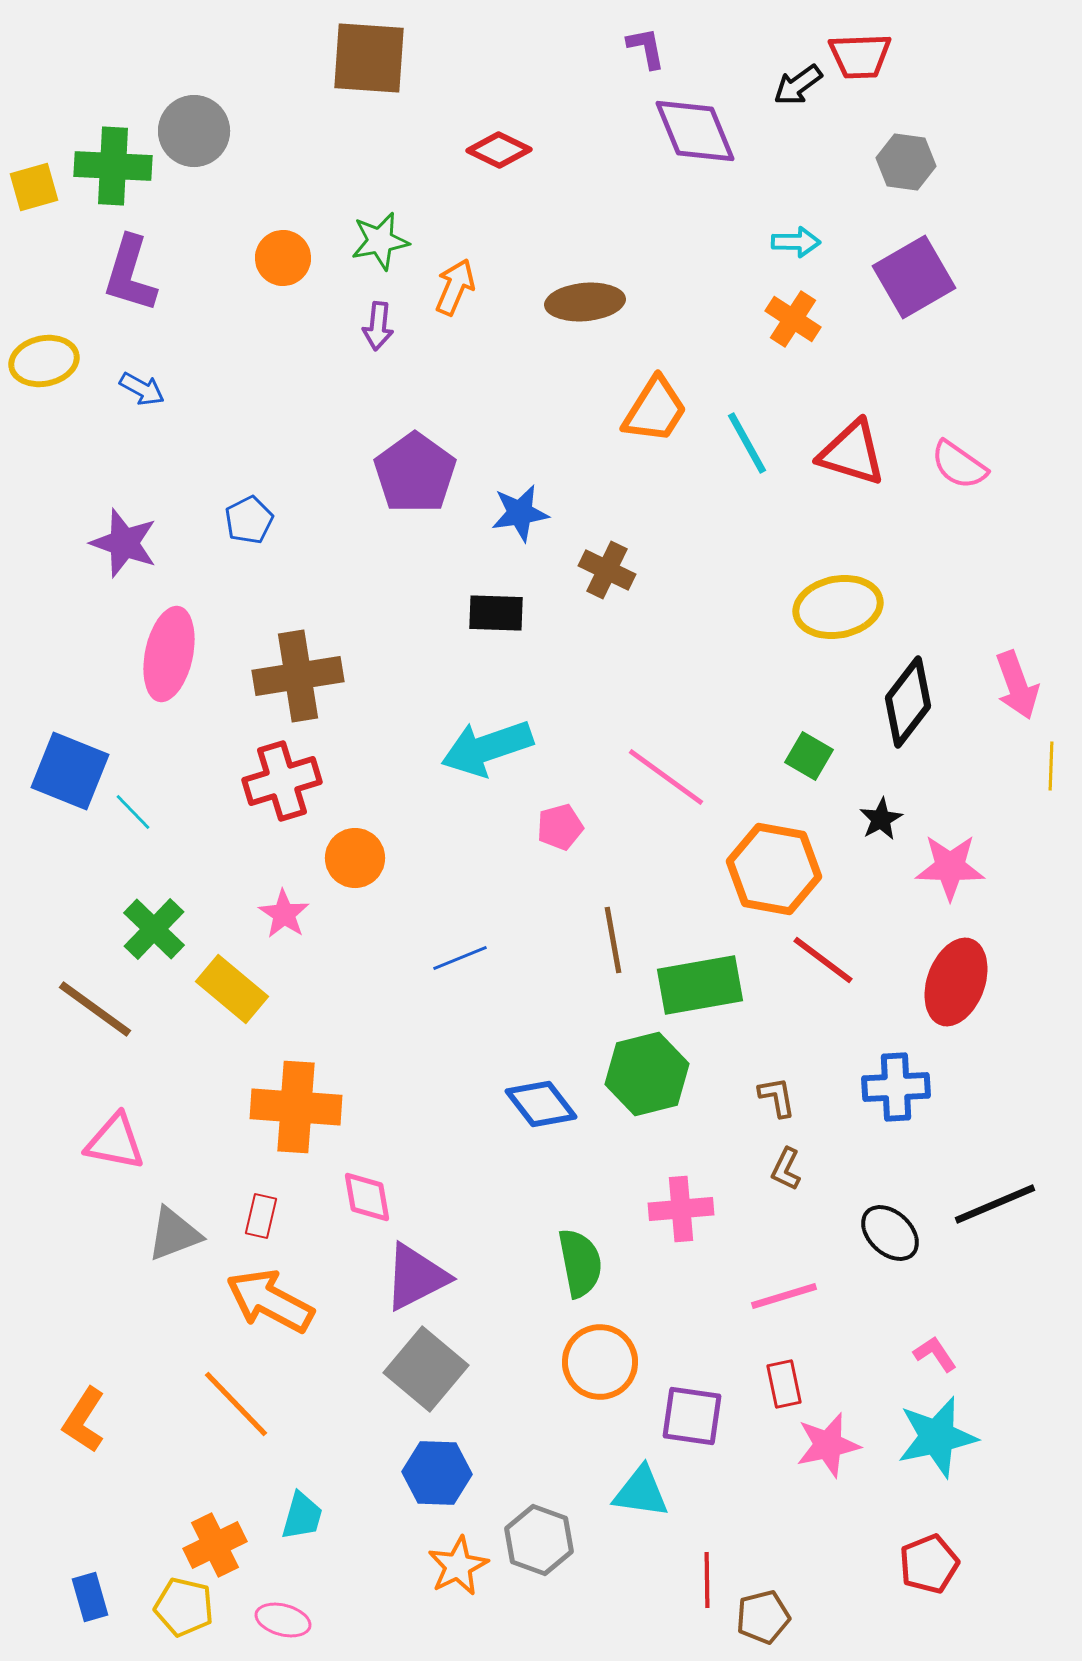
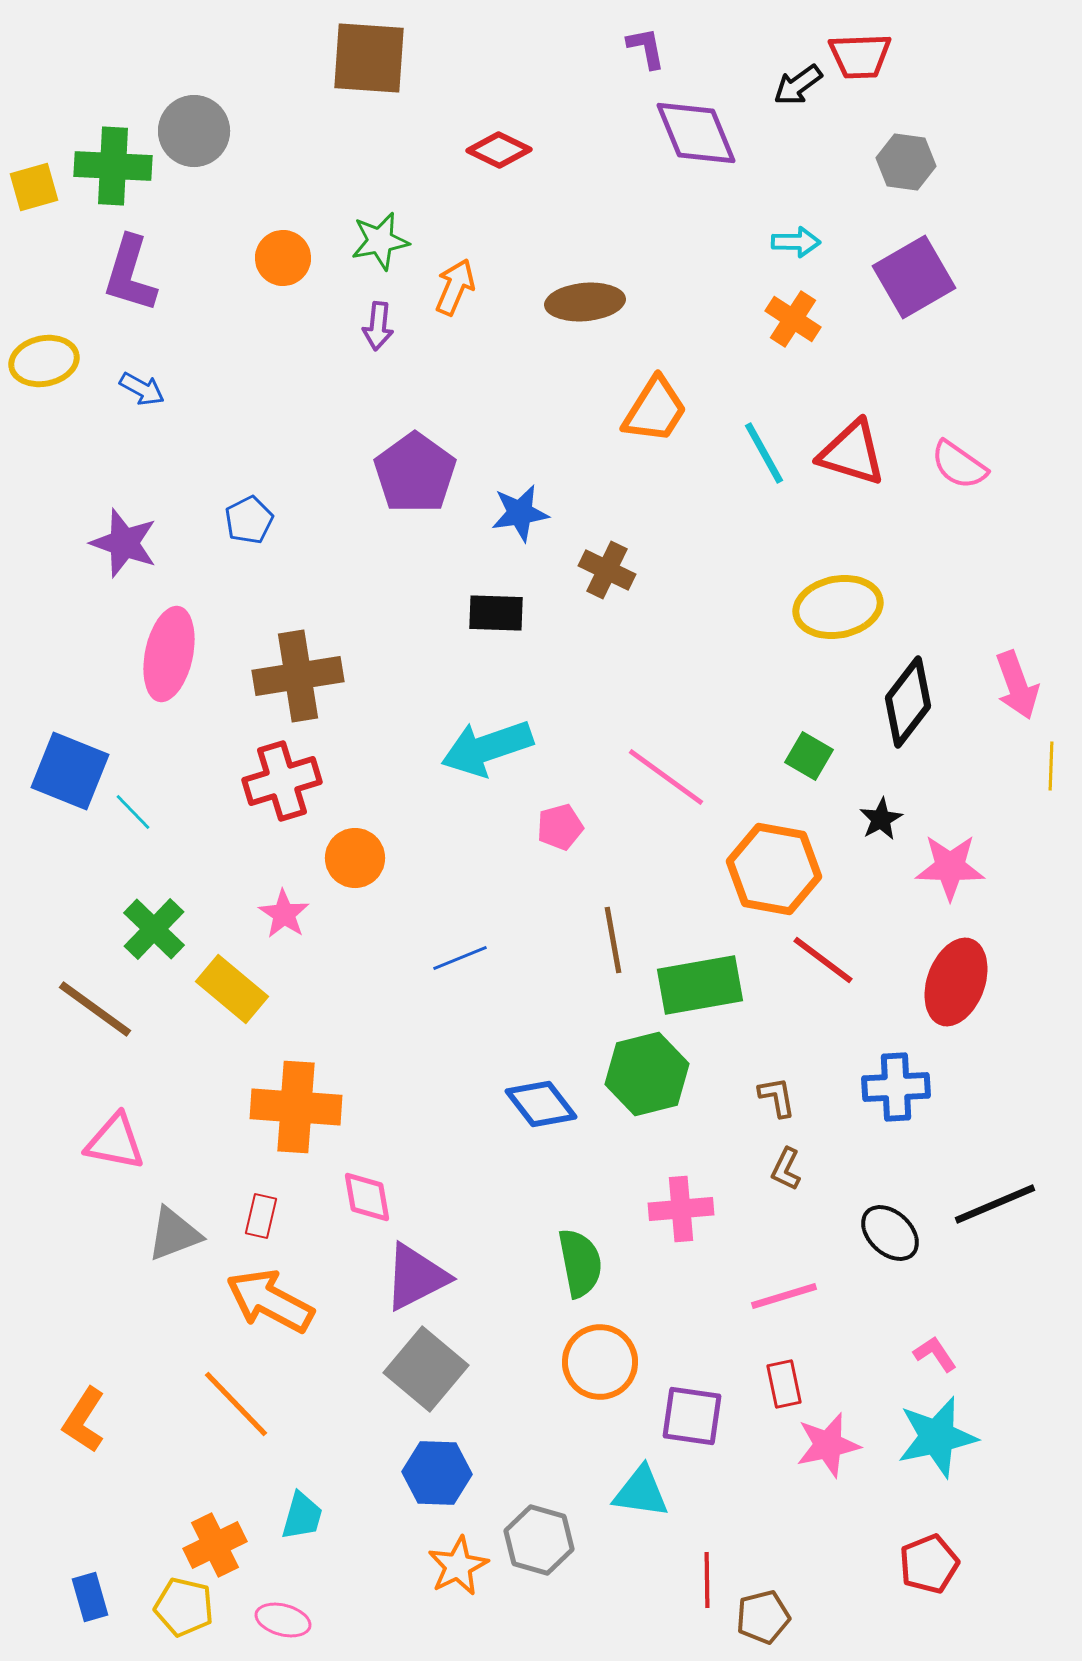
purple diamond at (695, 131): moved 1 px right, 2 px down
cyan line at (747, 443): moved 17 px right, 10 px down
gray hexagon at (539, 1540): rotated 4 degrees counterclockwise
